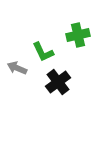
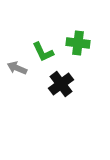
green cross: moved 8 px down; rotated 20 degrees clockwise
black cross: moved 3 px right, 2 px down
